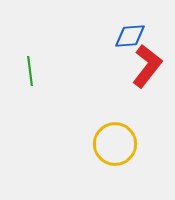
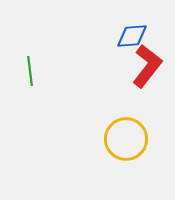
blue diamond: moved 2 px right
yellow circle: moved 11 px right, 5 px up
